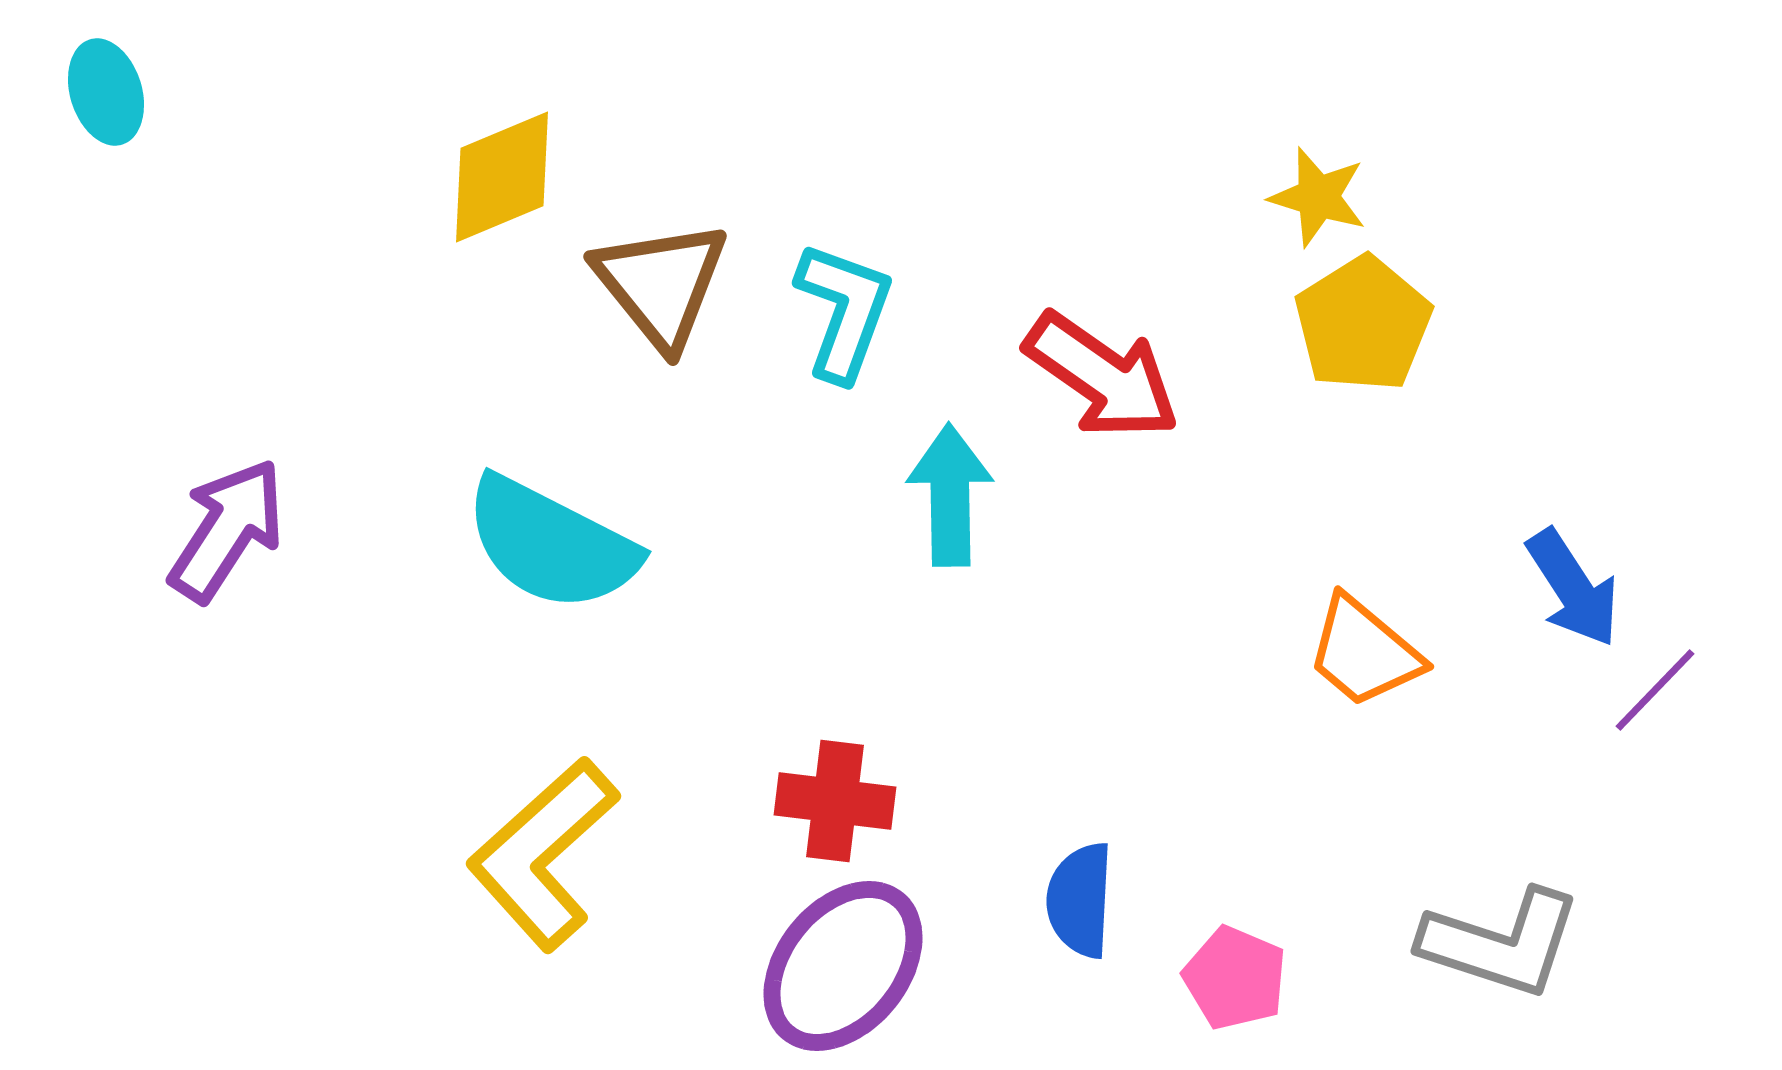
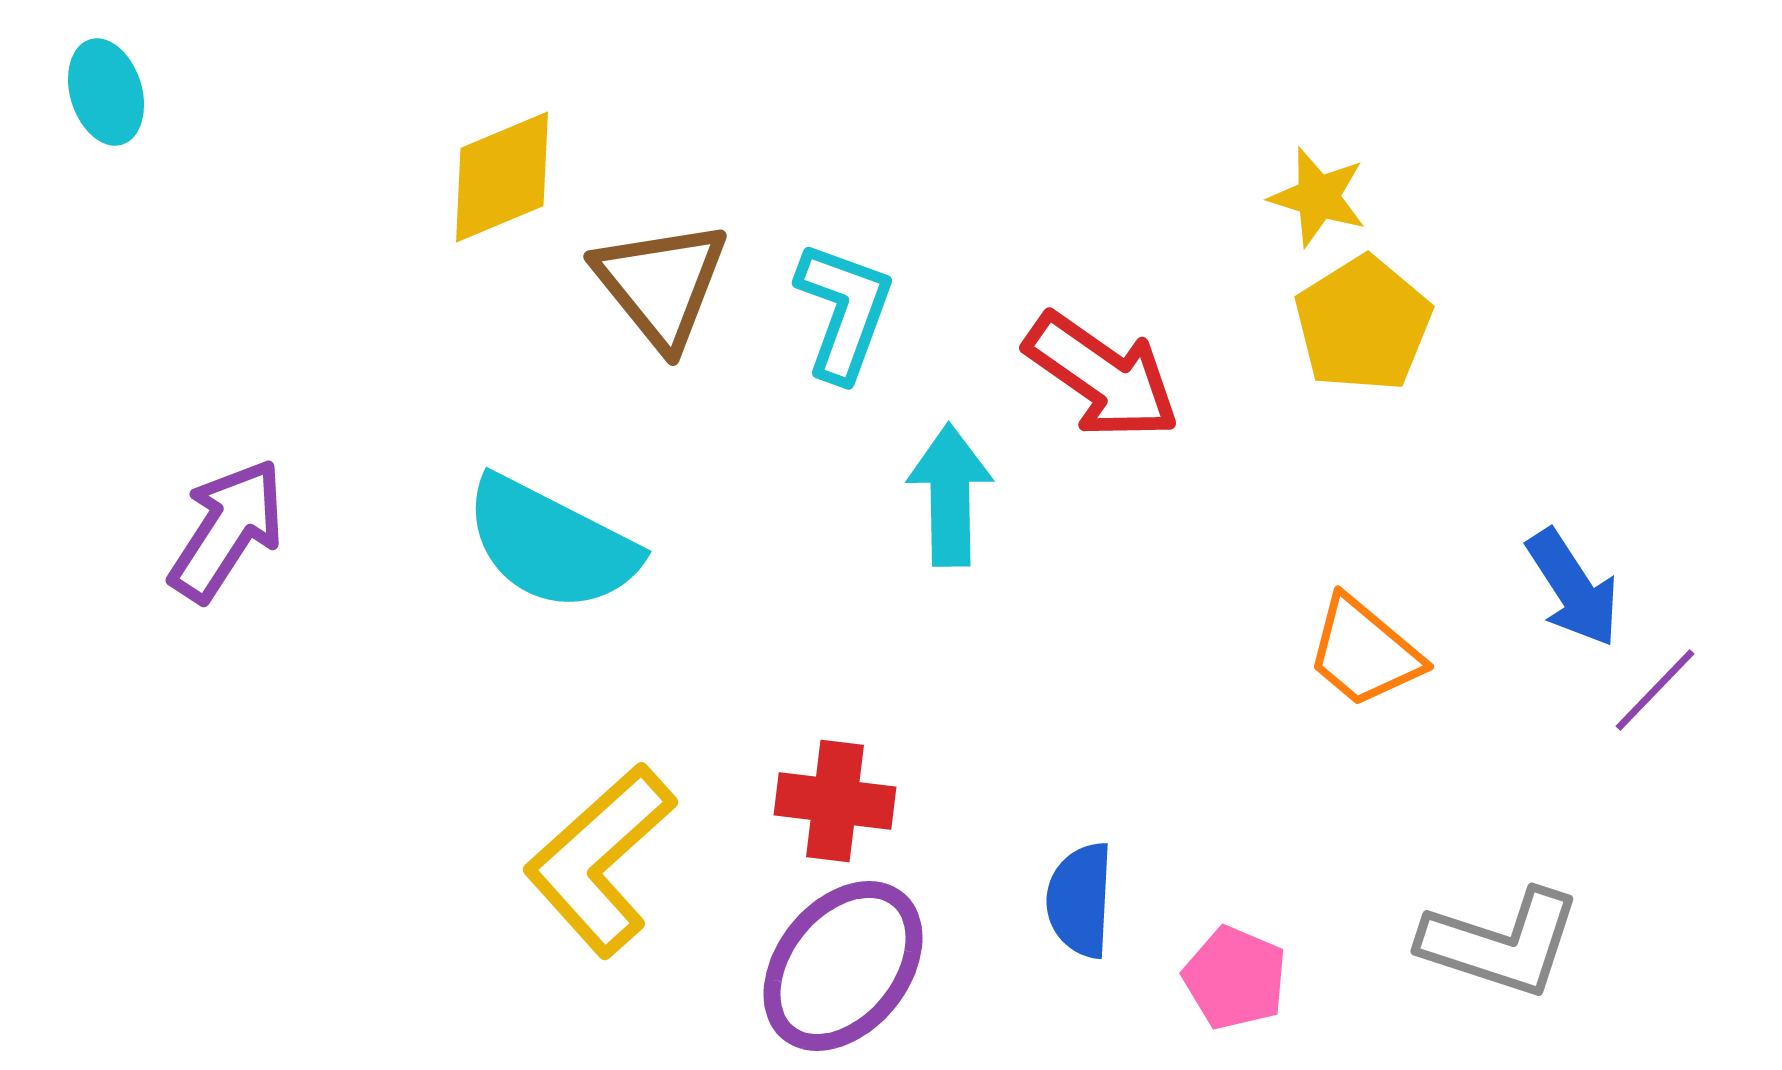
yellow L-shape: moved 57 px right, 6 px down
